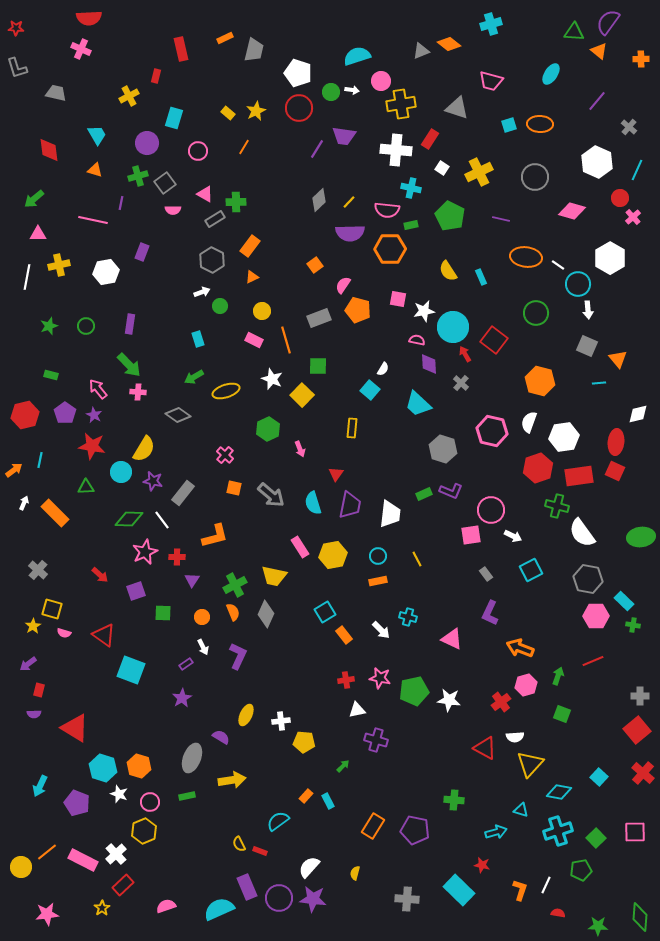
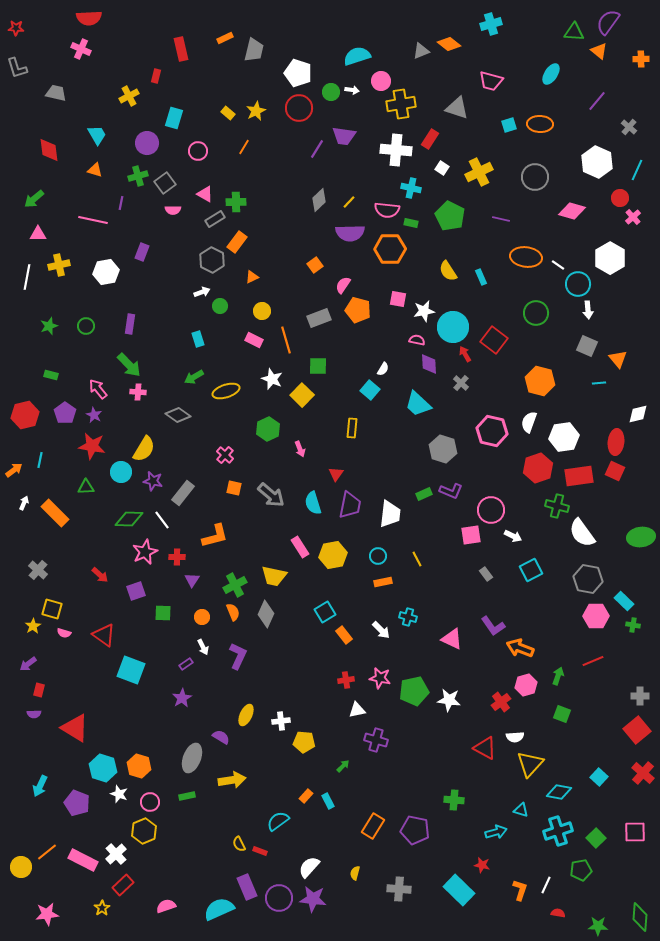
green rectangle at (411, 225): moved 2 px up; rotated 24 degrees clockwise
orange rectangle at (250, 246): moved 13 px left, 4 px up
orange rectangle at (378, 581): moved 5 px right, 1 px down
purple L-shape at (490, 613): moved 3 px right, 13 px down; rotated 60 degrees counterclockwise
gray cross at (407, 899): moved 8 px left, 10 px up
